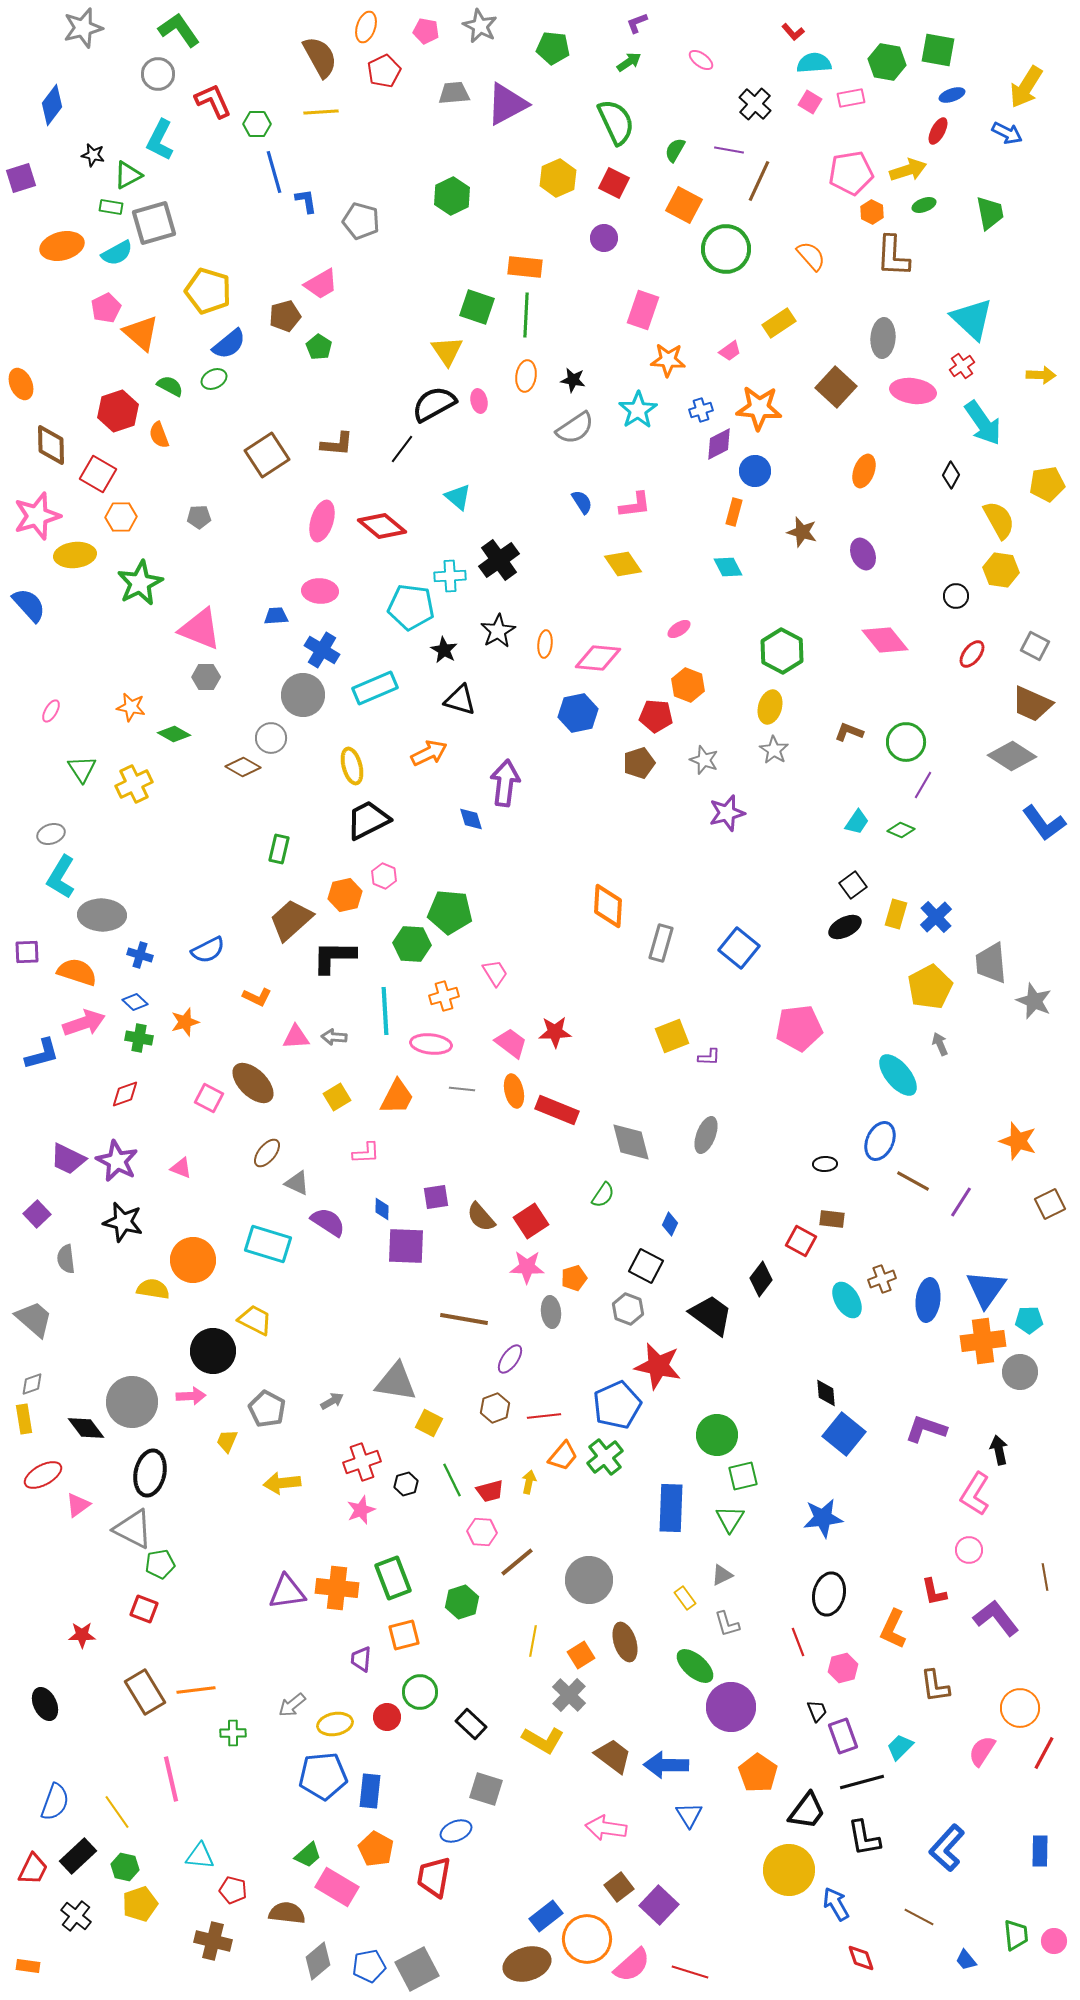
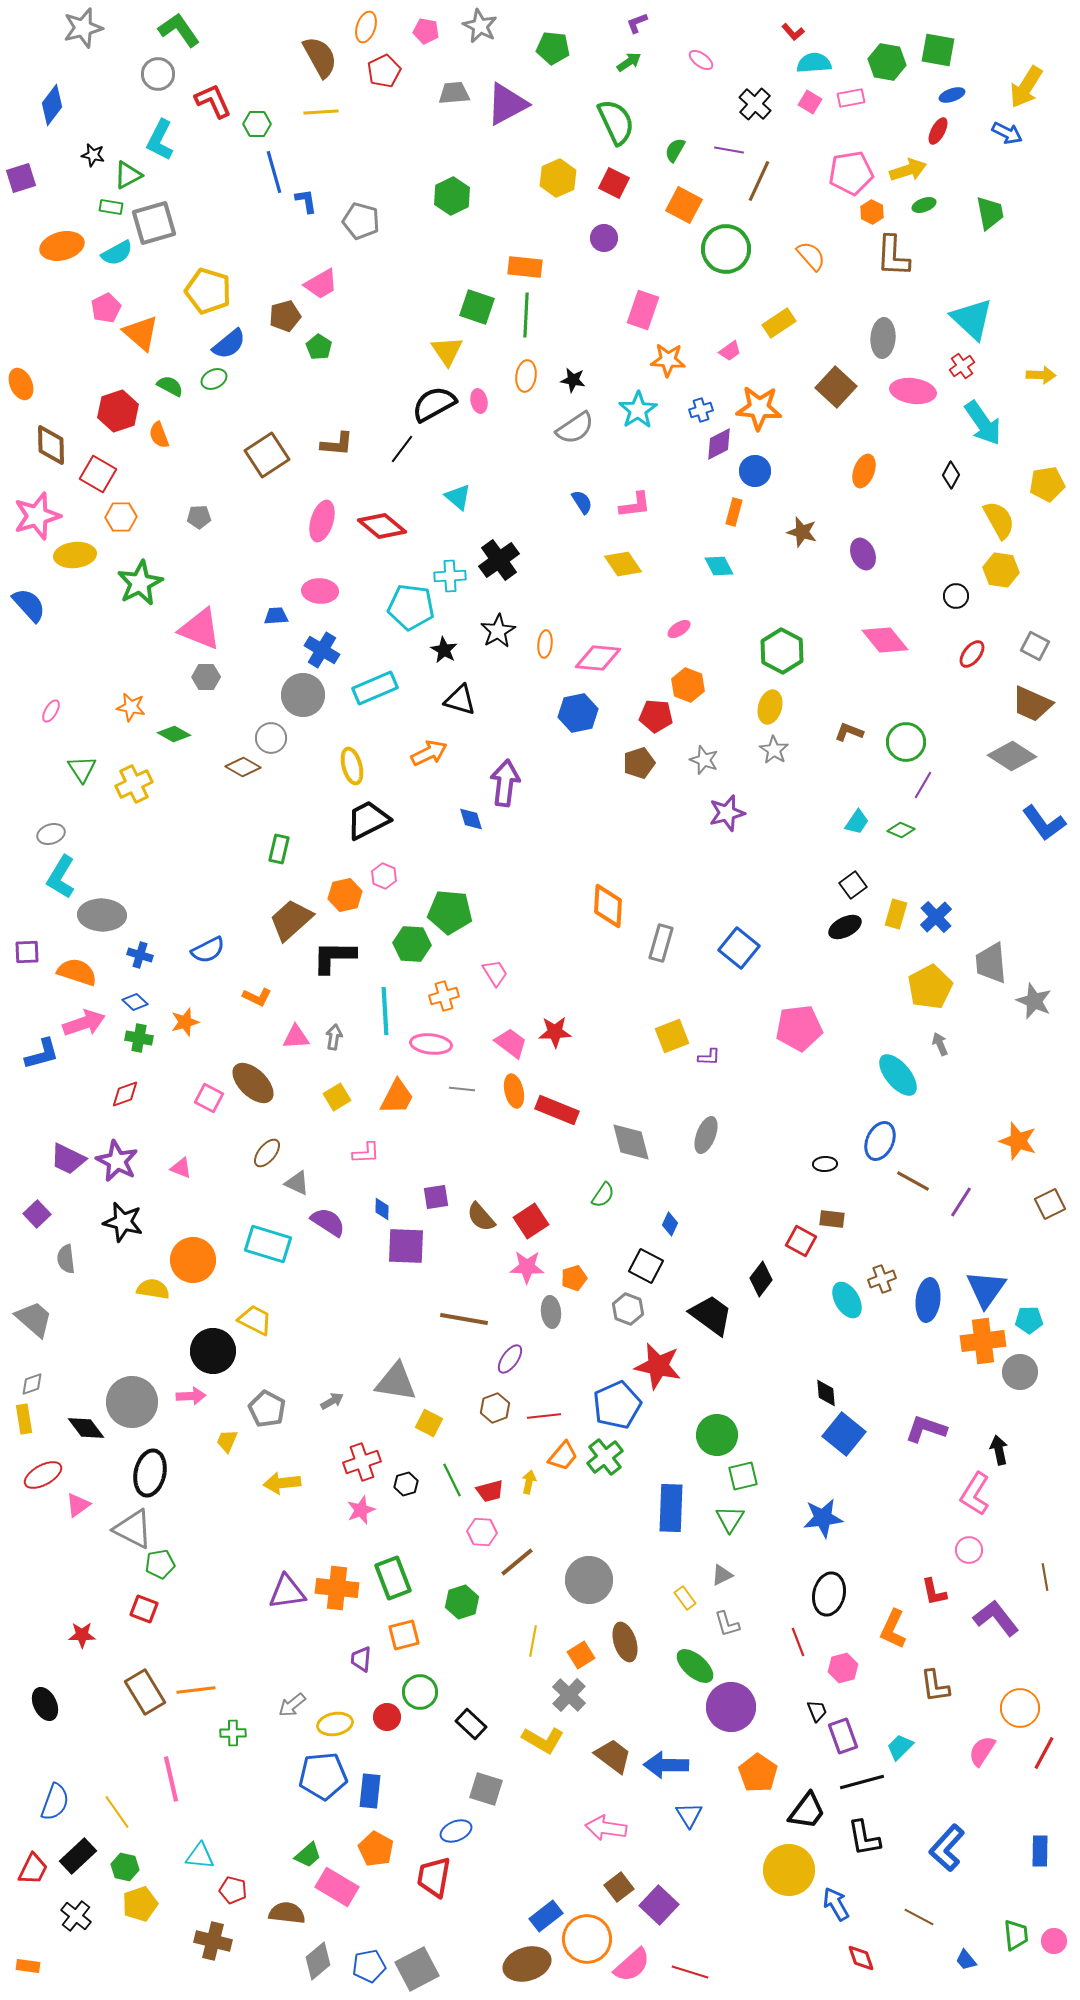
cyan diamond at (728, 567): moved 9 px left, 1 px up
gray arrow at (334, 1037): rotated 95 degrees clockwise
